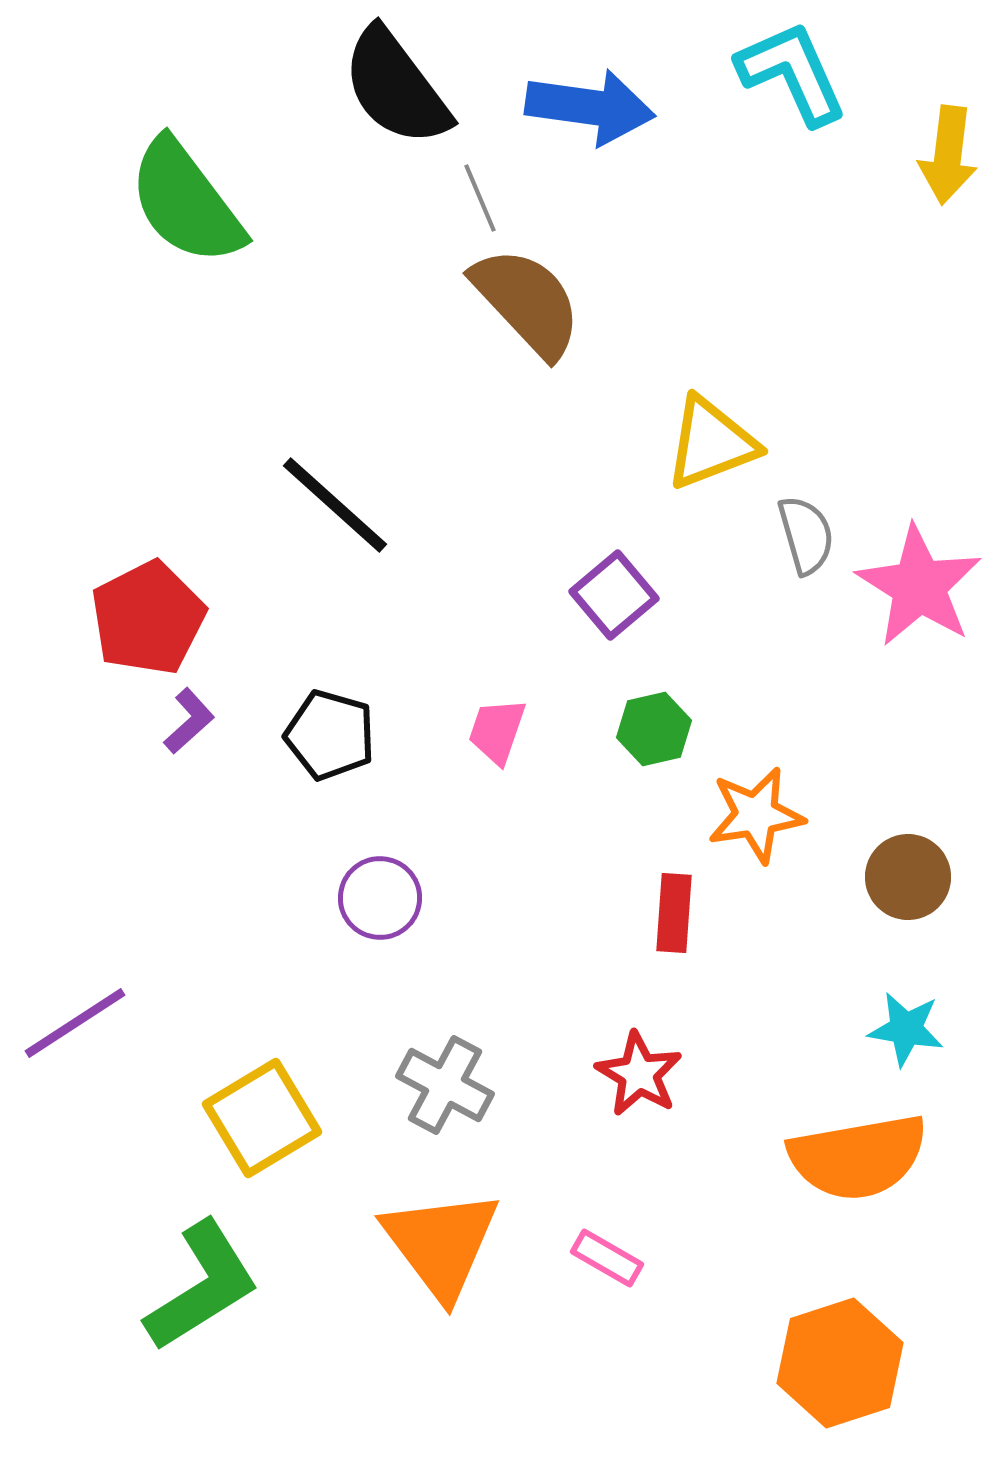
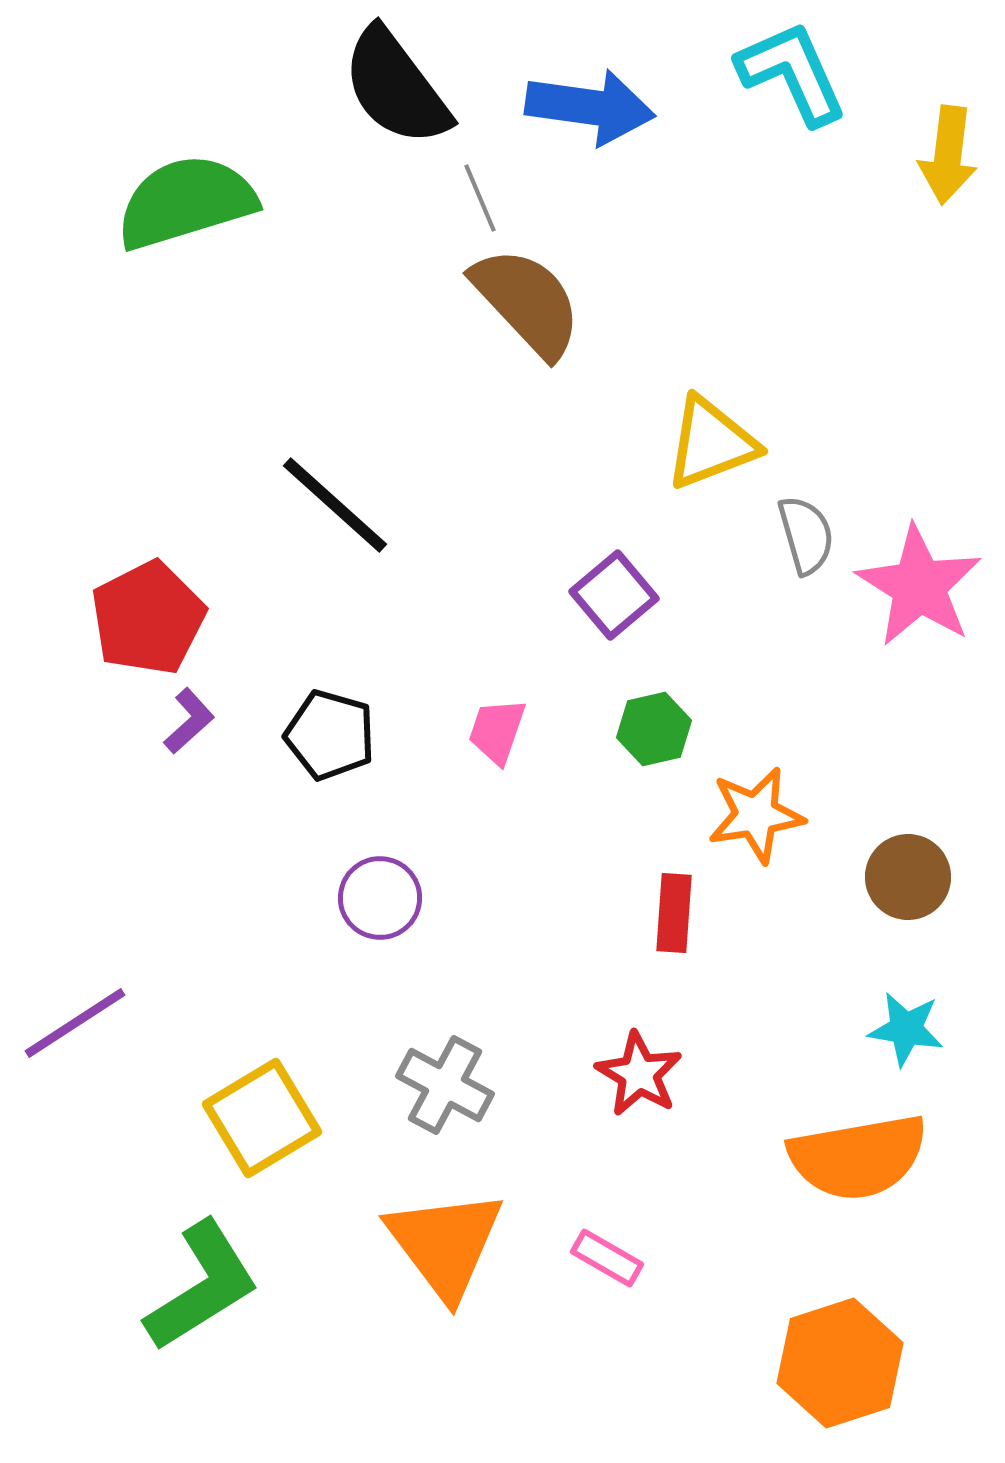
green semicircle: rotated 110 degrees clockwise
orange triangle: moved 4 px right
